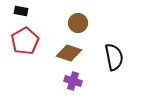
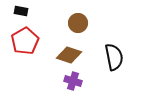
brown diamond: moved 2 px down
